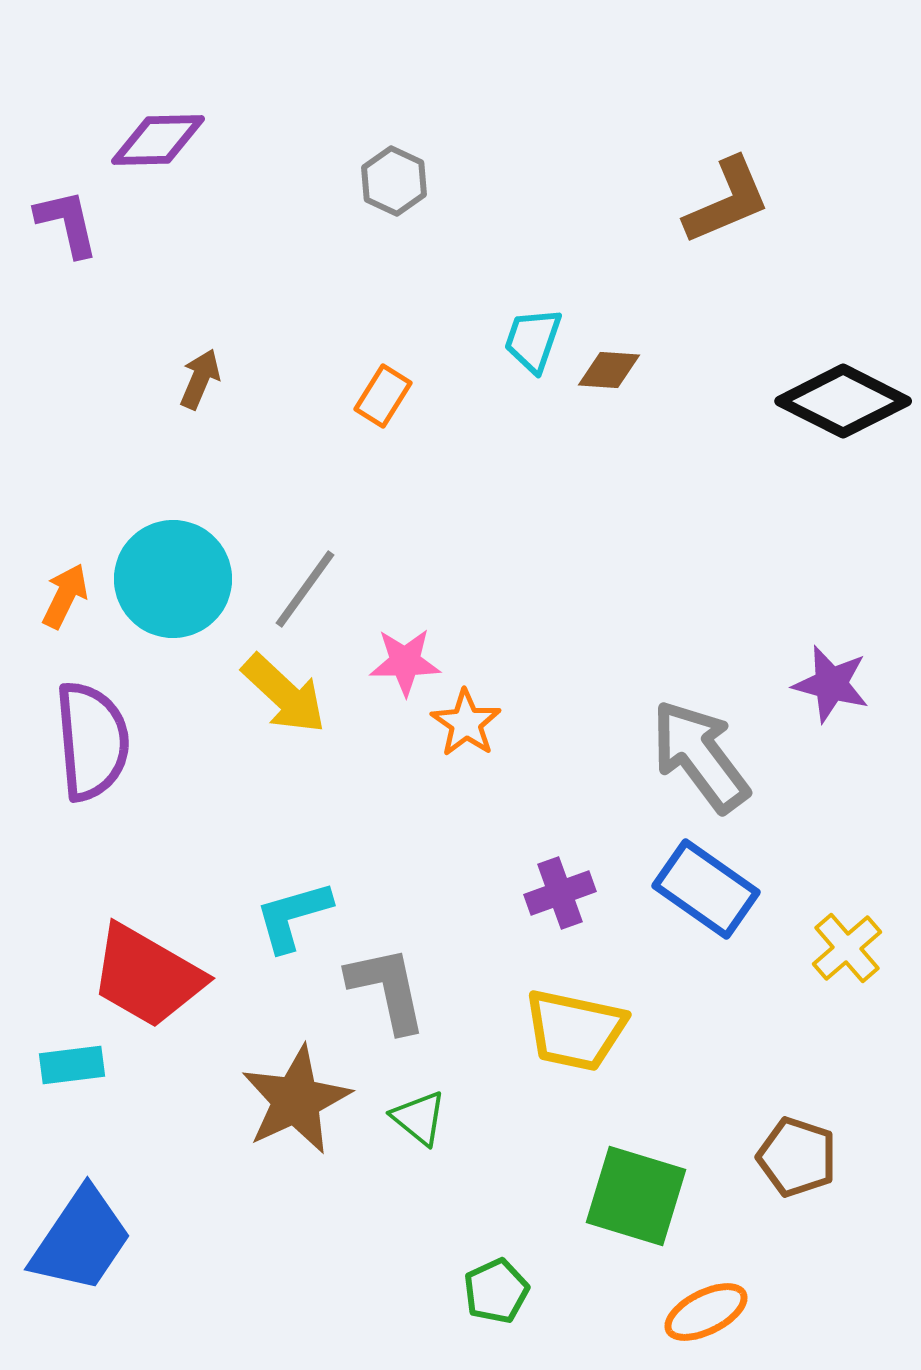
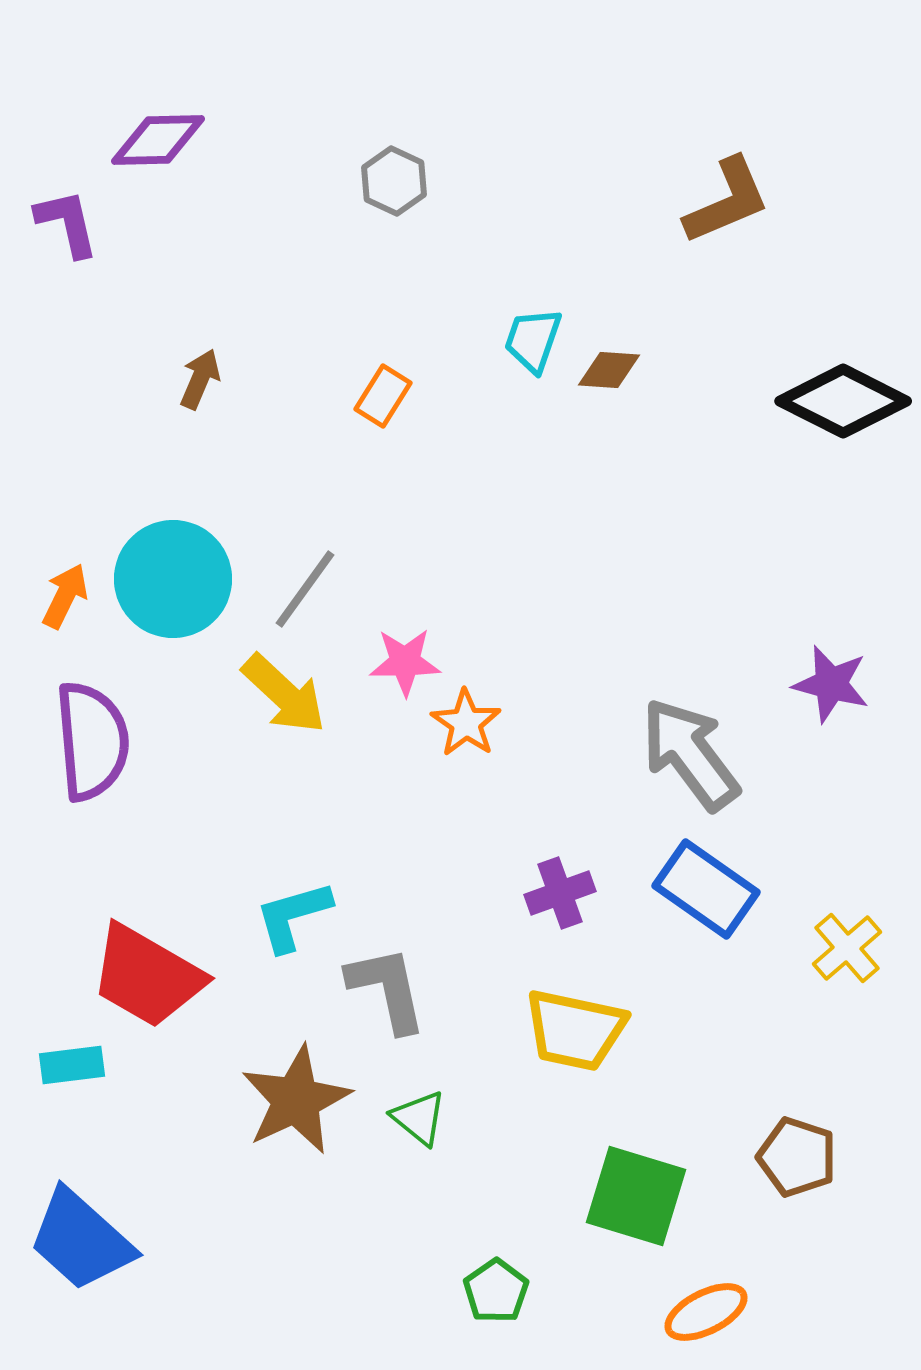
gray arrow: moved 10 px left, 2 px up
blue trapezoid: rotated 98 degrees clockwise
green pentagon: rotated 10 degrees counterclockwise
